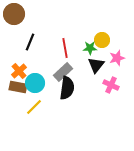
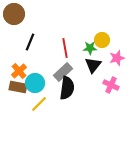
black triangle: moved 3 px left
yellow line: moved 5 px right, 3 px up
